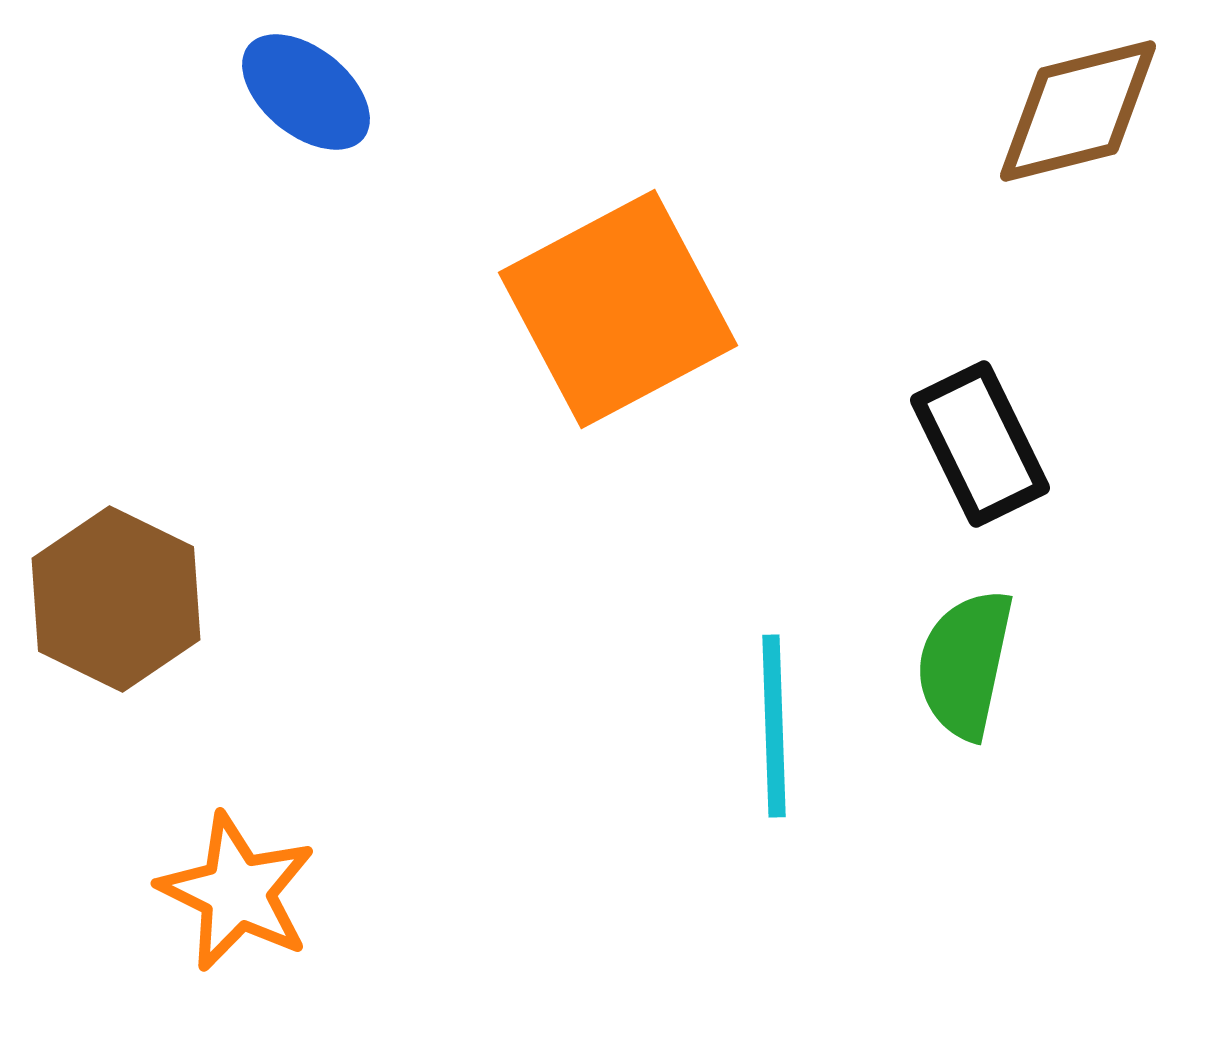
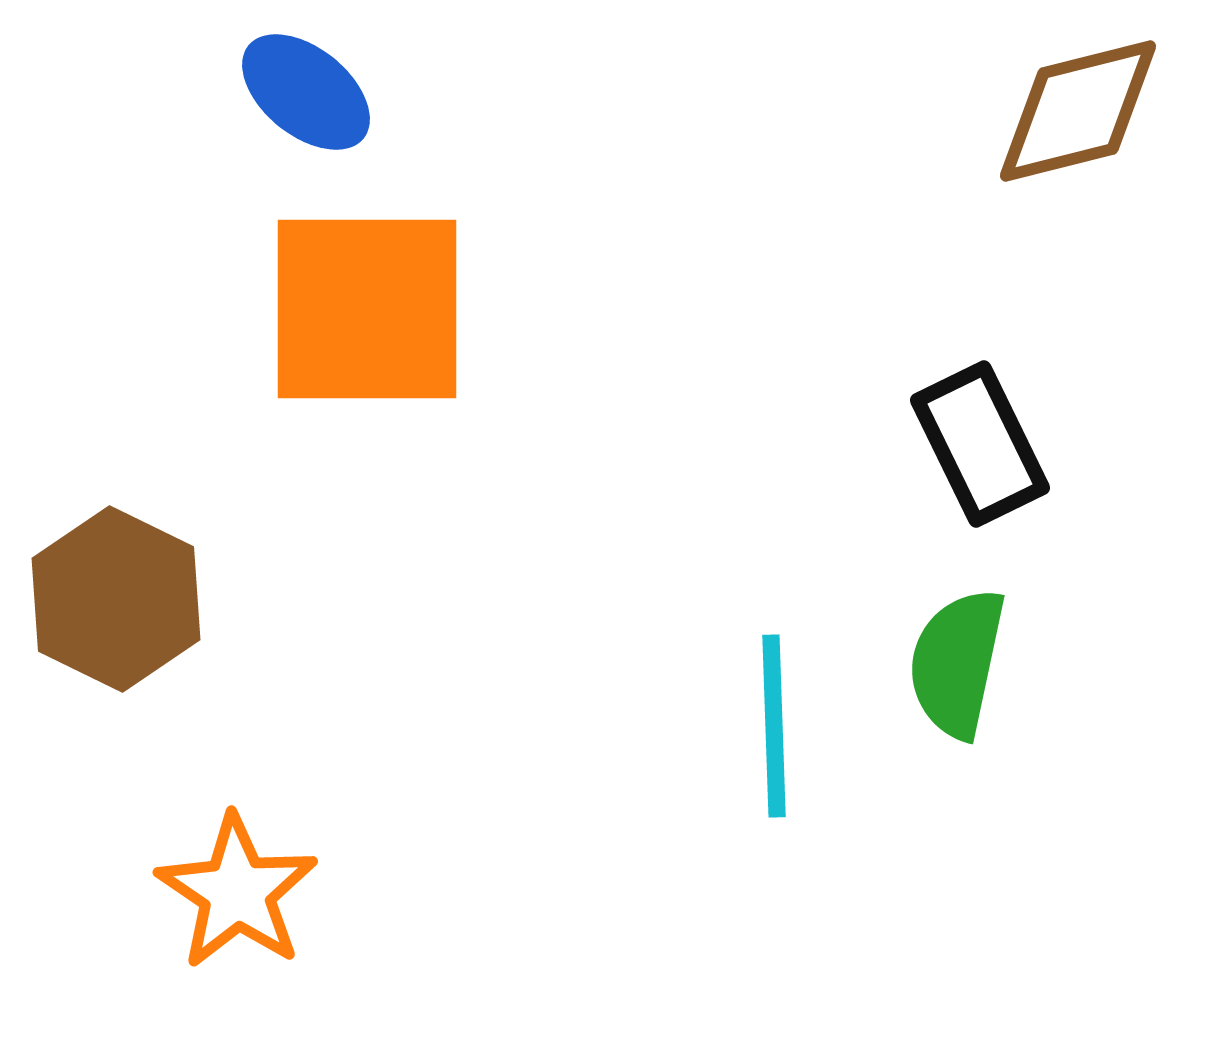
orange square: moved 251 px left; rotated 28 degrees clockwise
green semicircle: moved 8 px left, 1 px up
orange star: rotated 8 degrees clockwise
